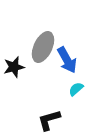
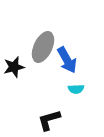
cyan semicircle: rotated 140 degrees counterclockwise
